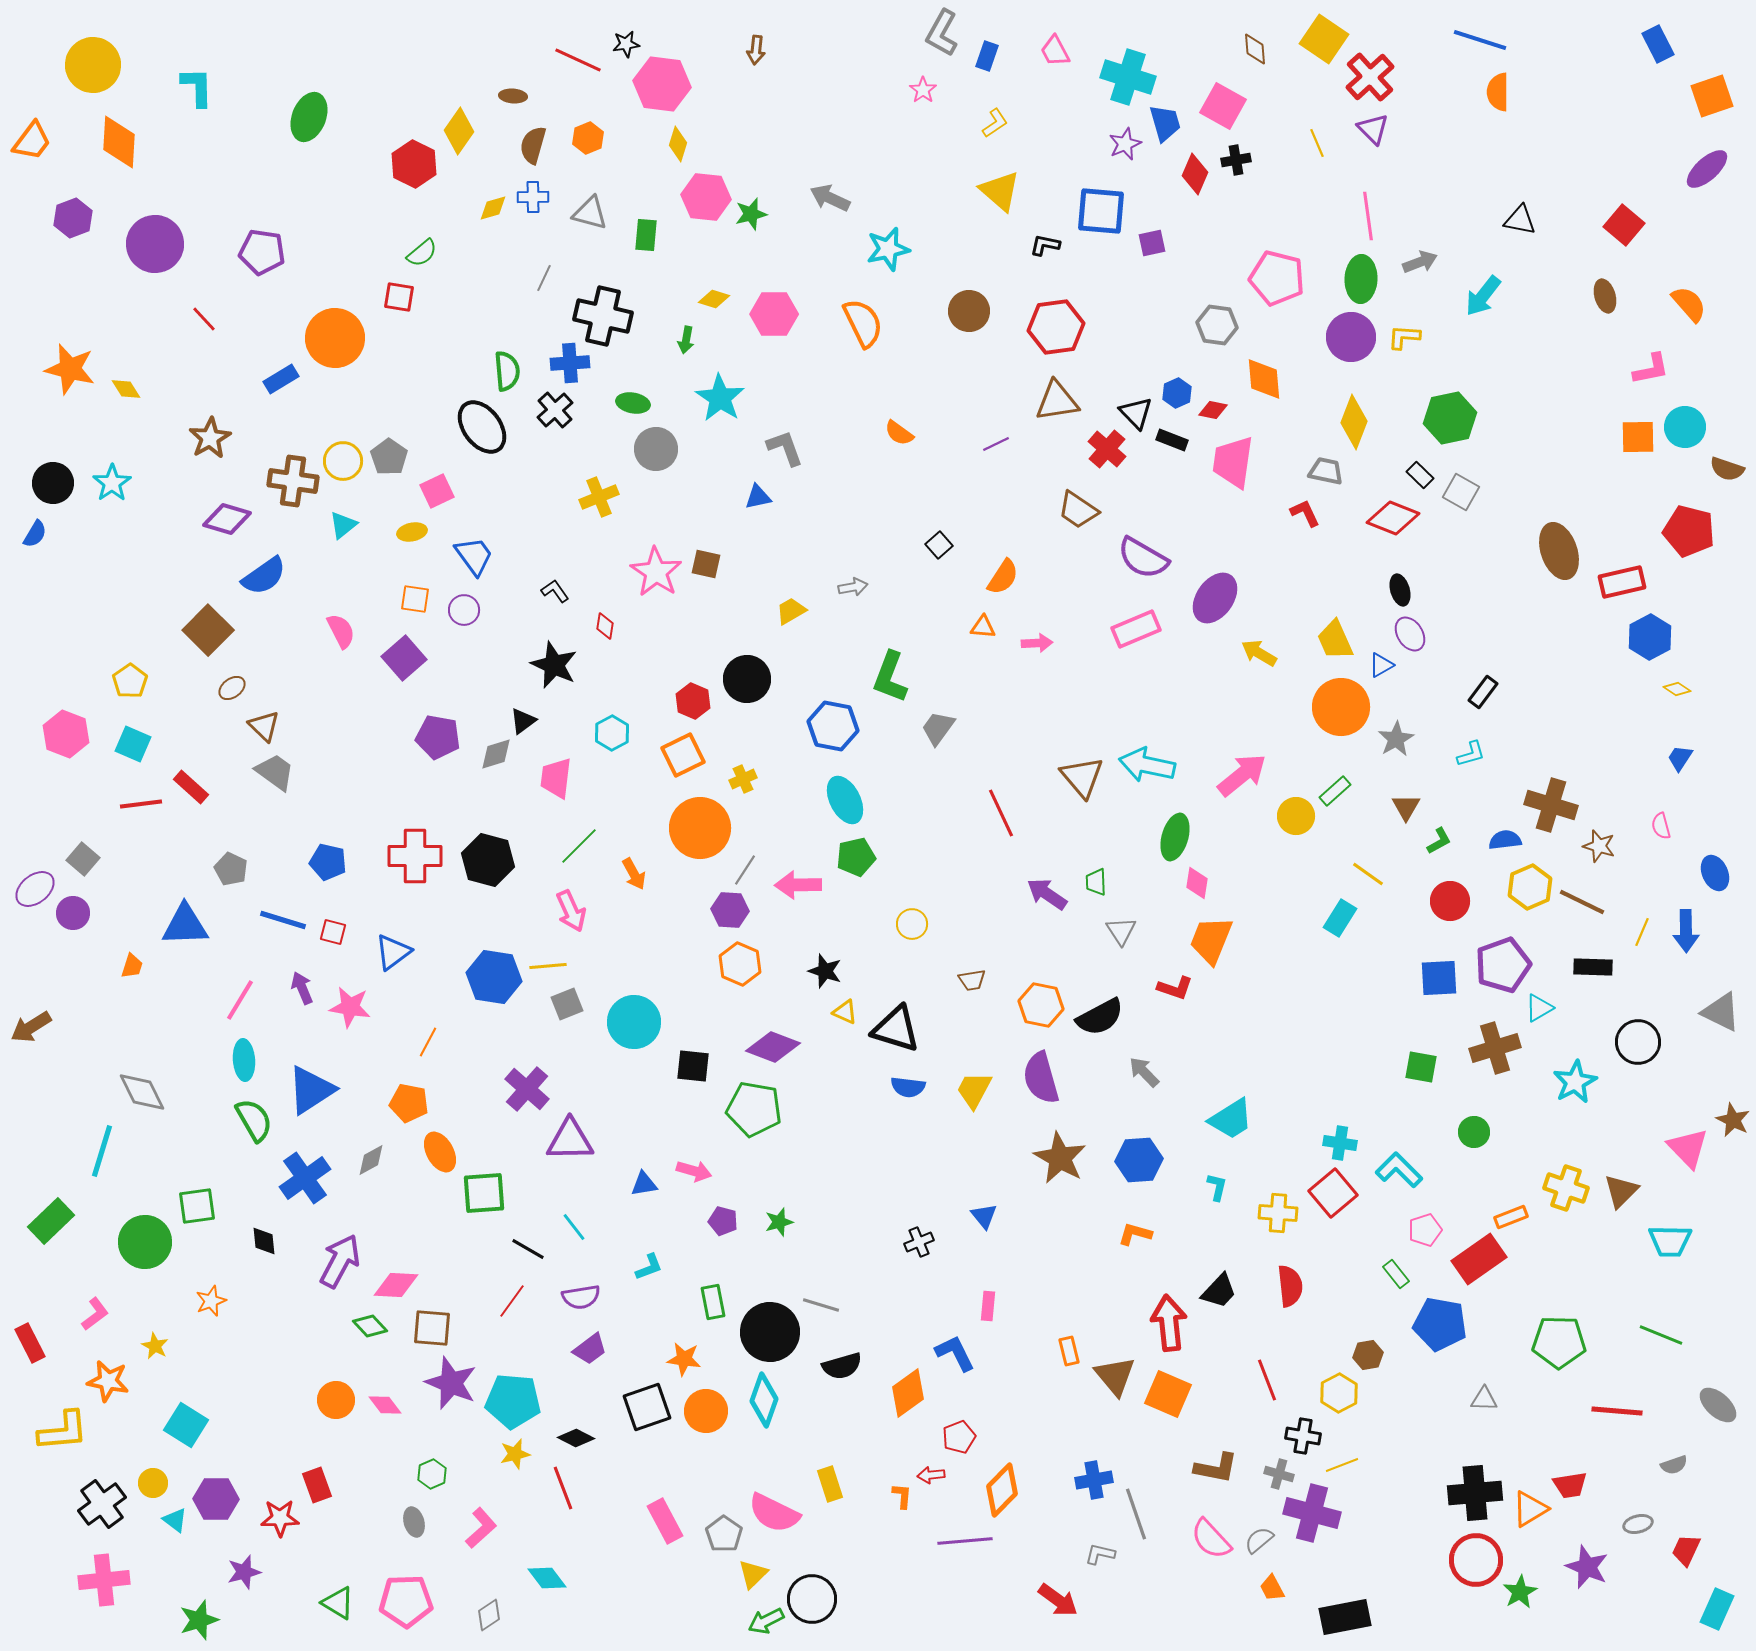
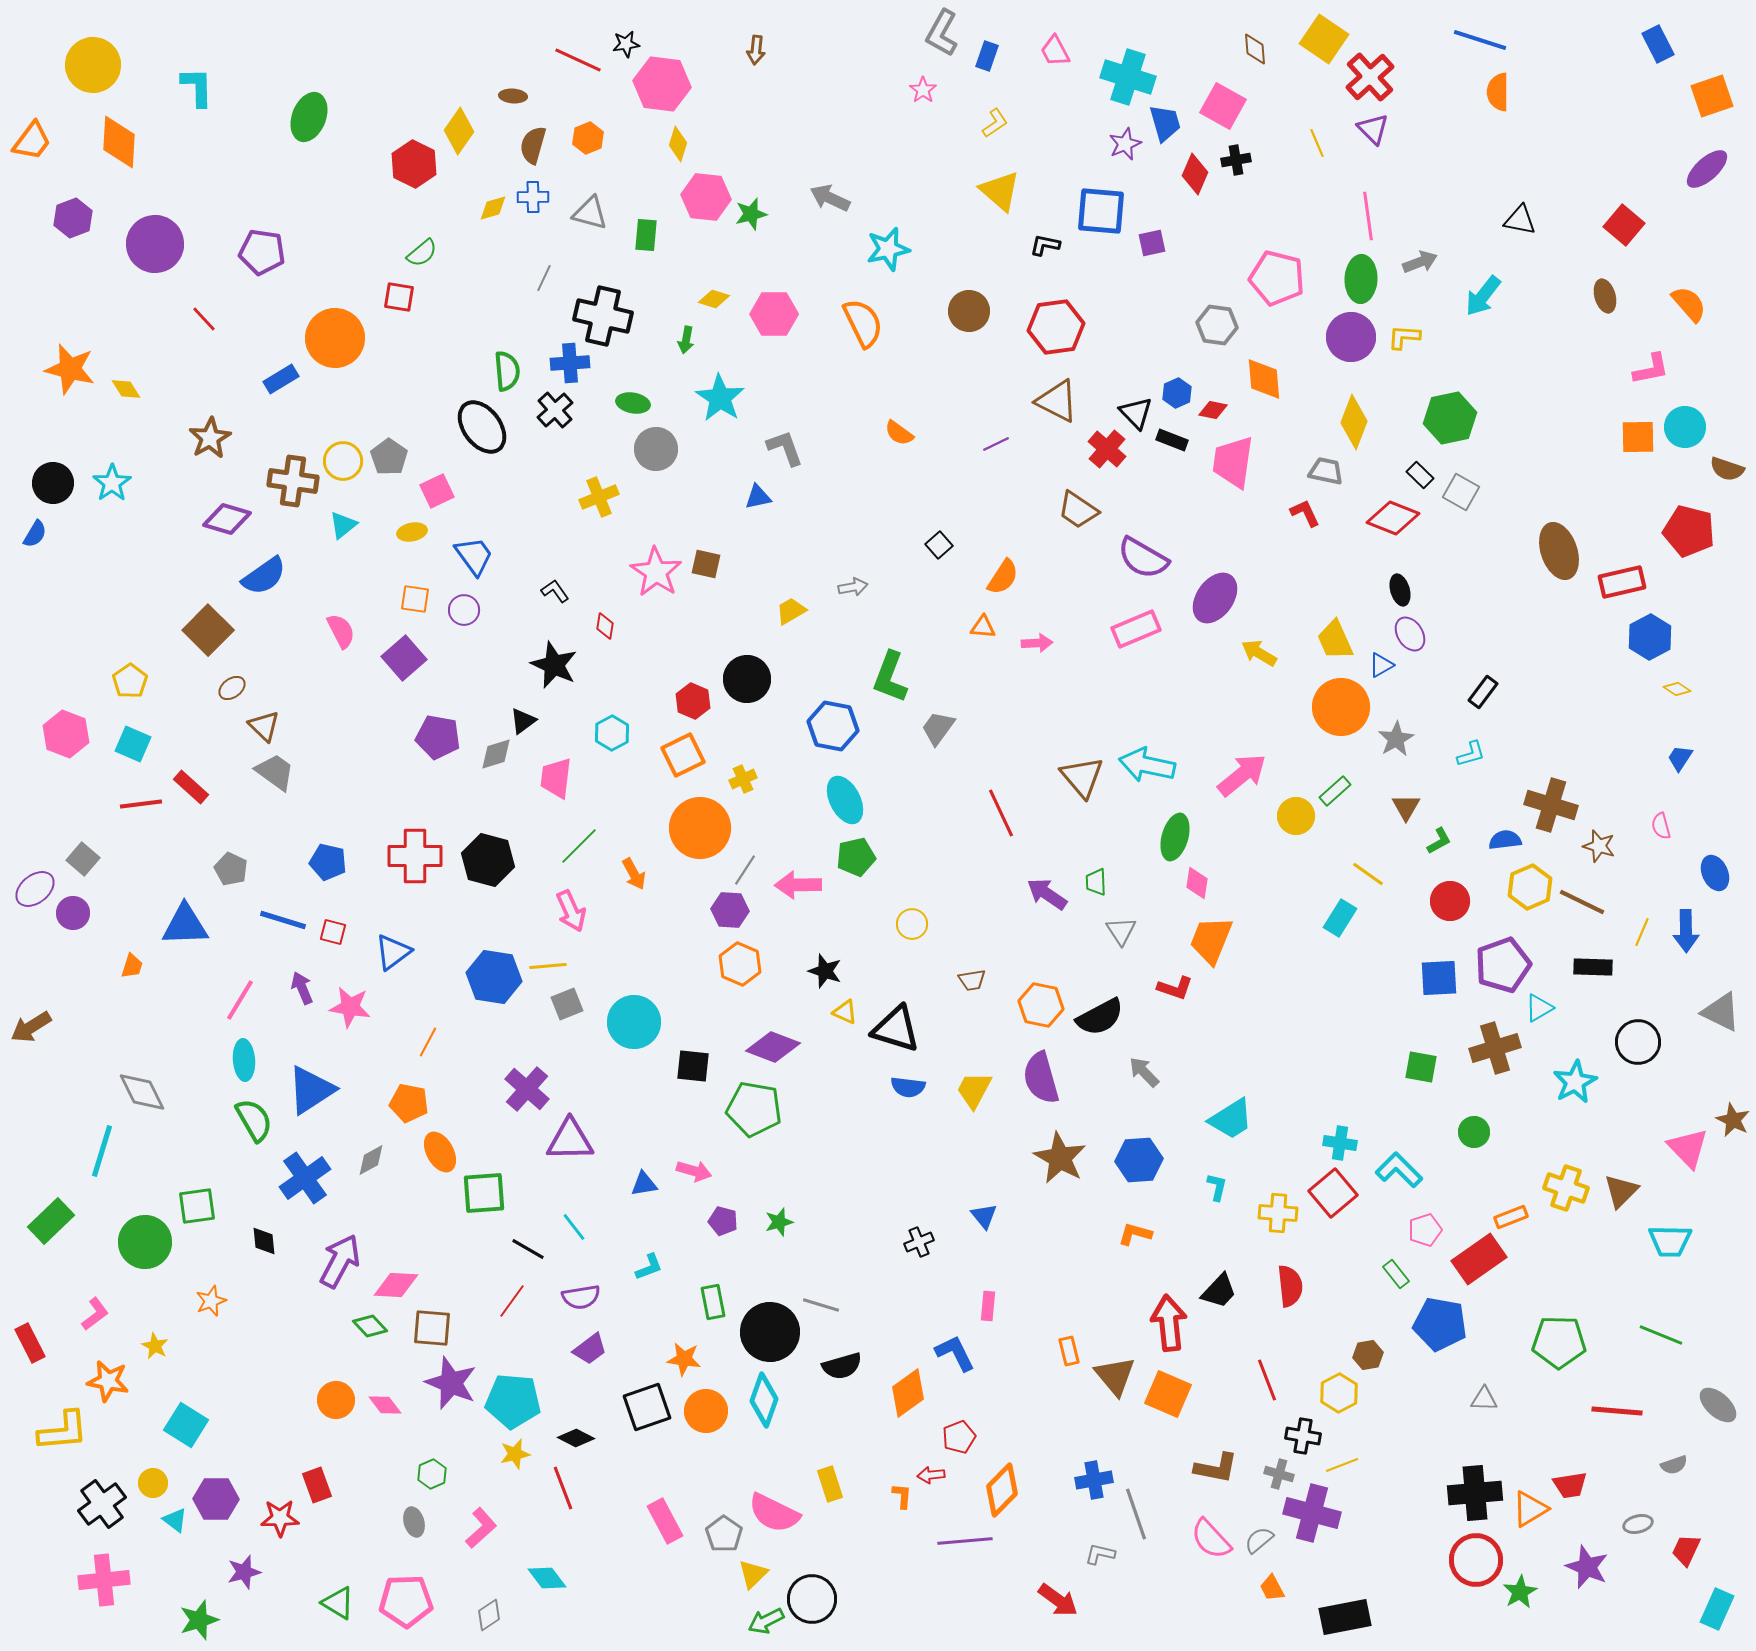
brown triangle at (1057, 401): rotated 36 degrees clockwise
